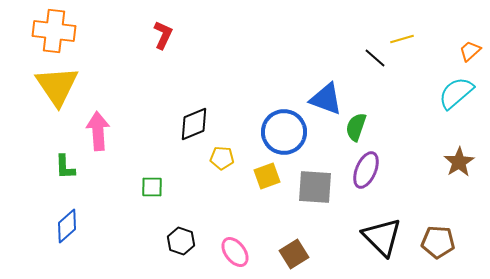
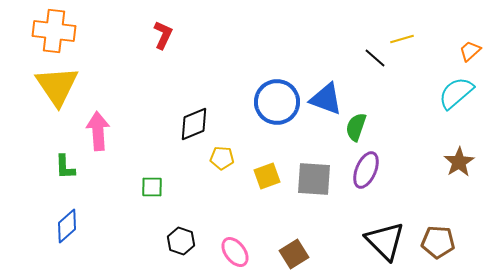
blue circle: moved 7 px left, 30 px up
gray square: moved 1 px left, 8 px up
black triangle: moved 3 px right, 4 px down
